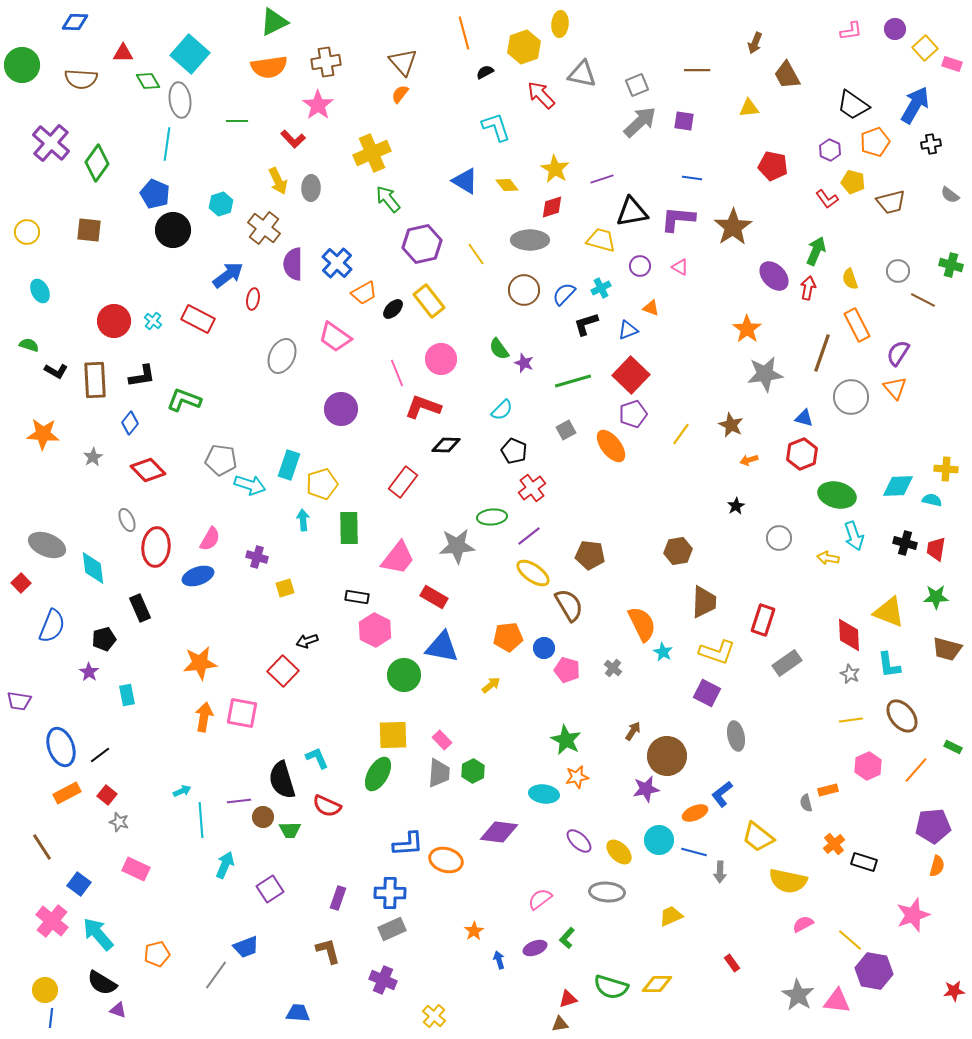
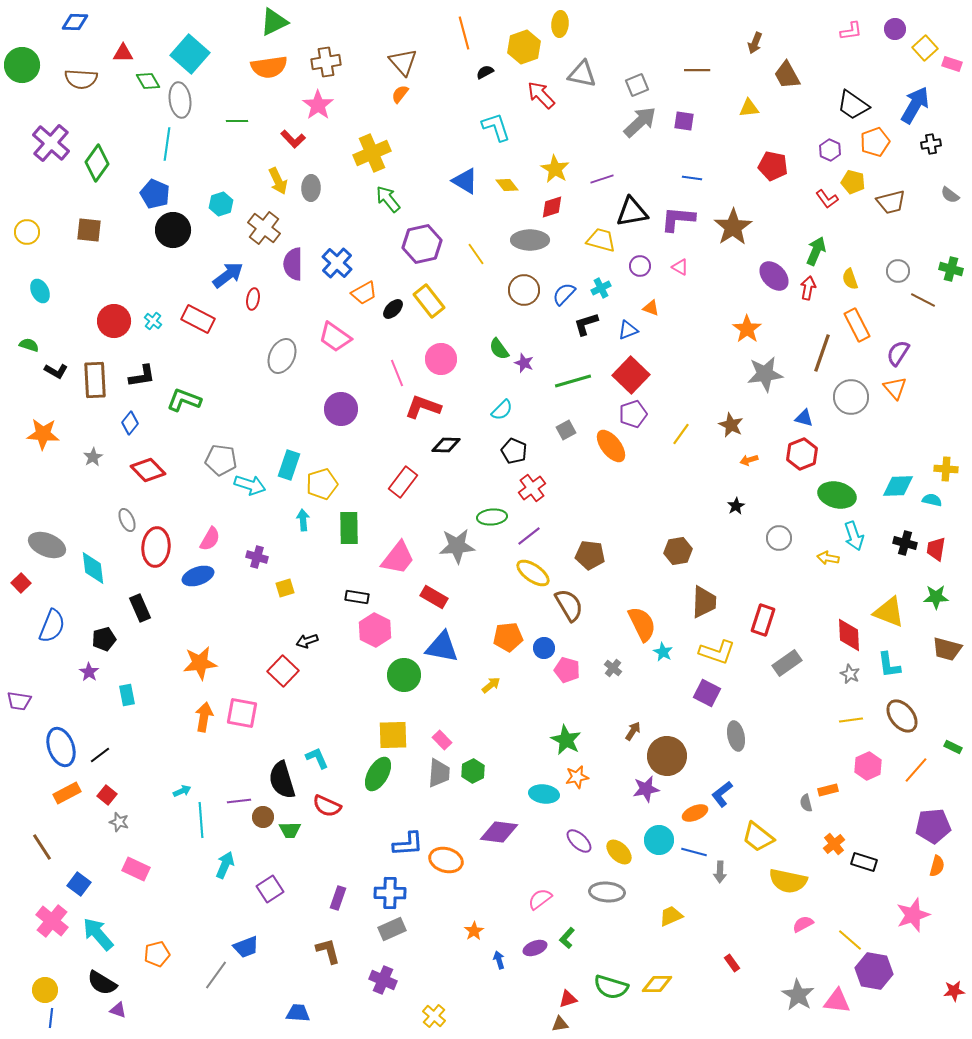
green cross at (951, 265): moved 4 px down
